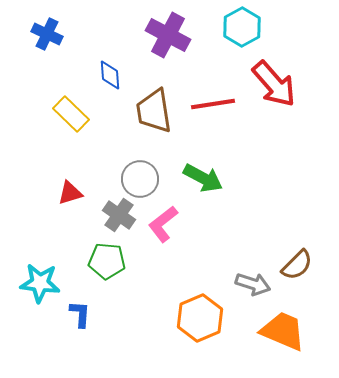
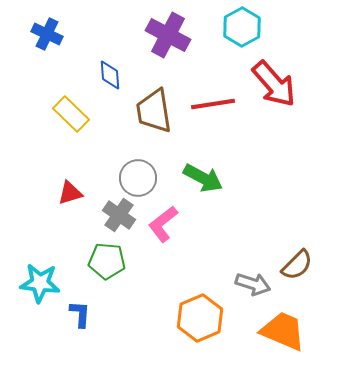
gray circle: moved 2 px left, 1 px up
